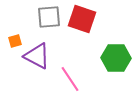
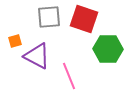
red square: moved 2 px right
green hexagon: moved 8 px left, 9 px up
pink line: moved 1 px left, 3 px up; rotated 12 degrees clockwise
